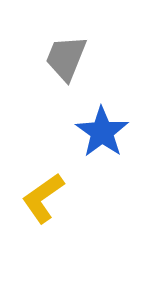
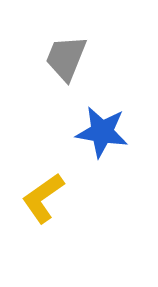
blue star: rotated 26 degrees counterclockwise
